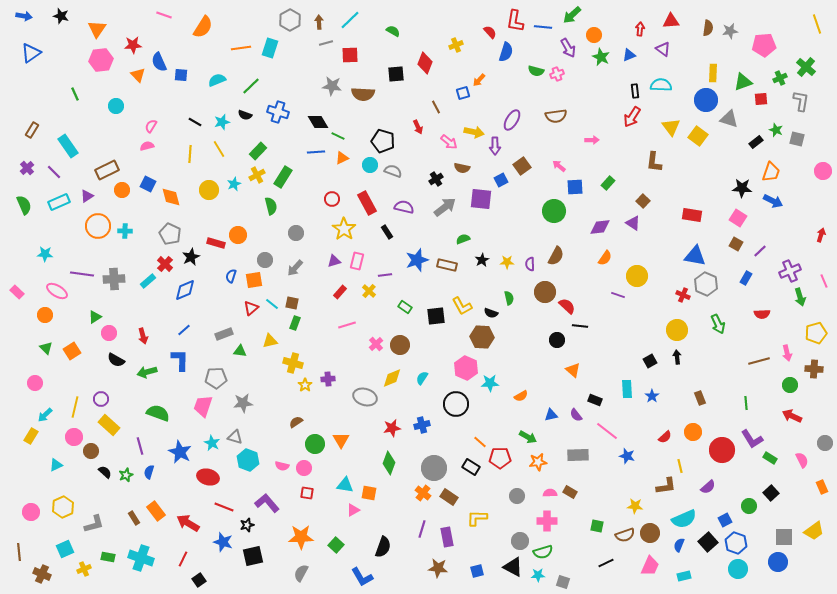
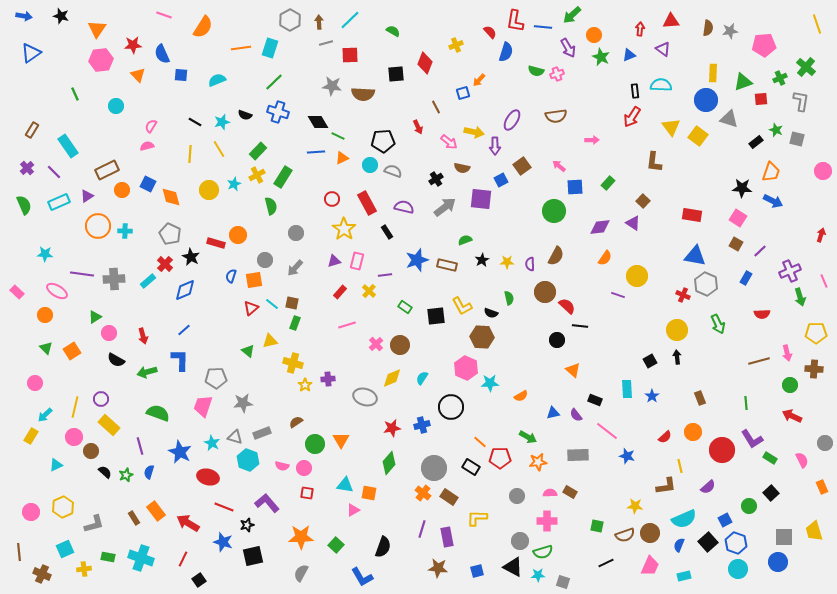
blue semicircle at (159, 62): moved 3 px right, 8 px up
green line at (251, 86): moved 23 px right, 4 px up
black pentagon at (383, 141): rotated 20 degrees counterclockwise
green semicircle at (463, 239): moved 2 px right, 1 px down
black star at (191, 257): rotated 18 degrees counterclockwise
yellow pentagon at (816, 333): rotated 15 degrees clockwise
gray rectangle at (224, 334): moved 38 px right, 99 px down
green triangle at (240, 351): moved 8 px right; rotated 32 degrees clockwise
black circle at (456, 404): moved 5 px left, 3 px down
blue triangle at (551, 415): moved 2 px right, 2 px up
green diamond at (389, 463): rotated 20 degrees clockwise
yellow trapezoid at (814, 531): rotated 110 degrees clockwise
yellow cross at (84, 569): rotated 16 degrees clockwise
